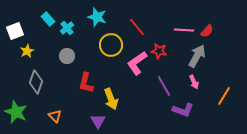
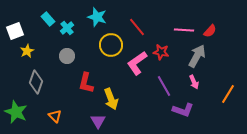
red semicircle: moved 3 px right
red star: moved 2 px right, 1 px down
orange line: moved 4 px right, 2 px up
